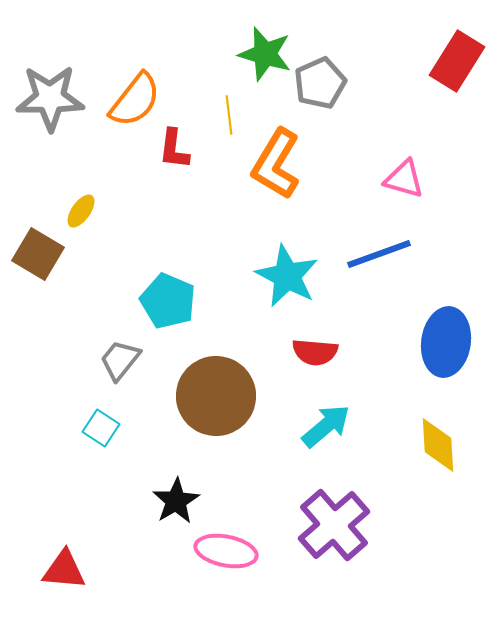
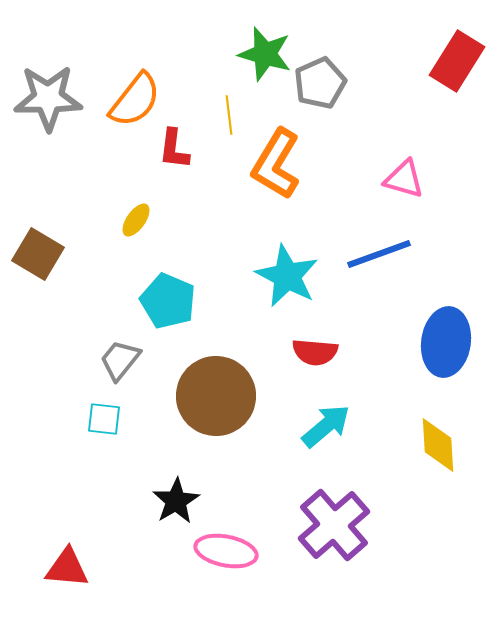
gray star: moved 2 px left
yellow ellipse: moved 55 px right, 9 px down
cyan square: moved 3 px right, 9 px up; rotated 27 degrees counterclockwise
red triangle: moved 3 px right, 2 px up
